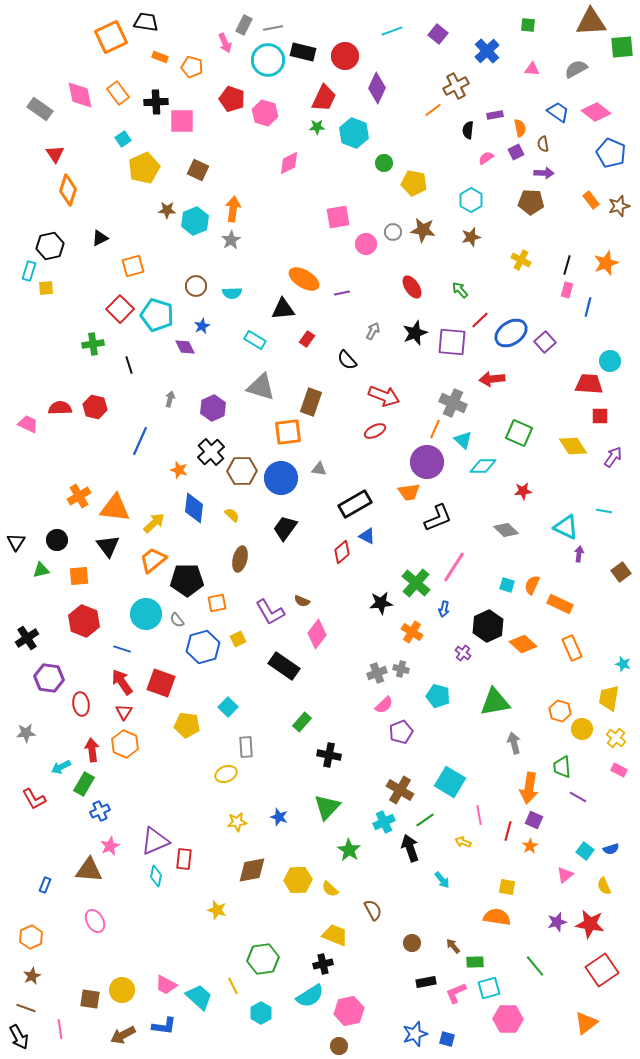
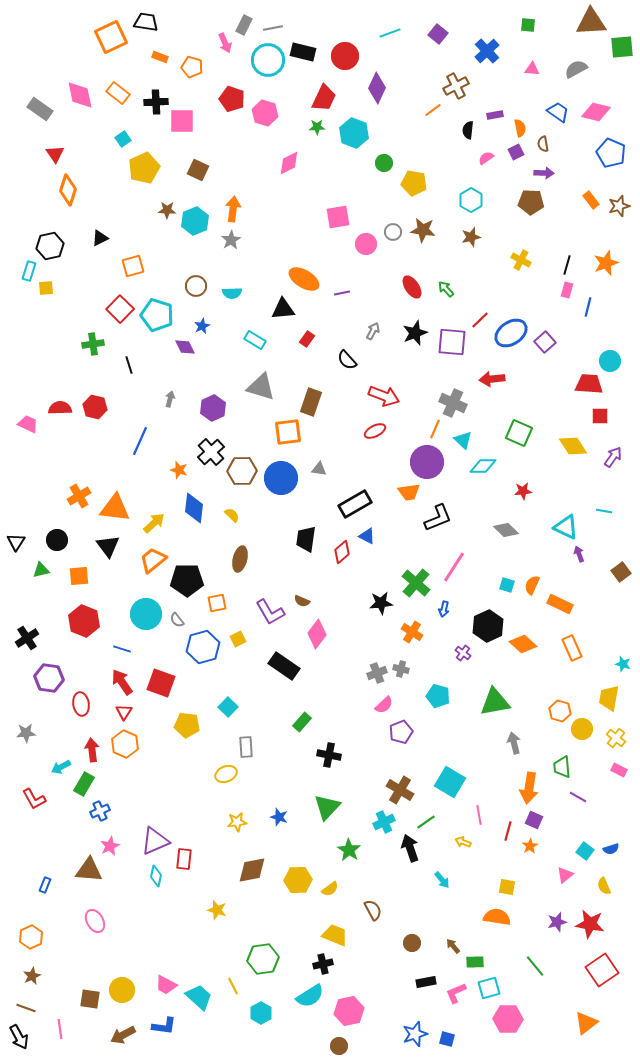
cyan line at (392, 31): moved 2 px left, 2 px down
orange rectangle at (118, 93): rotated 15 degrees counterclockwise
pink diamond at (596, 112): rotated 24 degrees counterclockwise
green arrow at (460, 290): moved 14 px left, 1 px up
black trapezoid at (285, 528): moved 21 px right, 11 px down; rotated 28 degrees counterclockwise
purple arrow at (579, 554): rotated 28 degrees counterclockwise
green line at (425, 820): moved 1 px right, 2 px down
yellow semicircle at (330, 889): rotated 78 degrees counterclockwise
